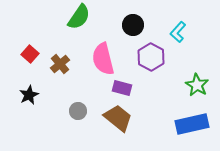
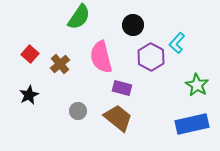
cyan L-shape: moved 1 px left, 11 px down
pink semicircle: moved 2 px left, 2 px up
